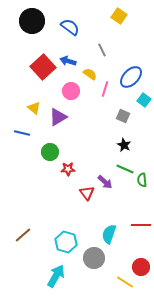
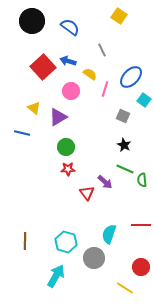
green circle: moved 16 px right, 5 px up
brown line: moved 2 px right, 6 px down; rotated 48 degrees counterclockwise
yellow line: moved 6 px down
